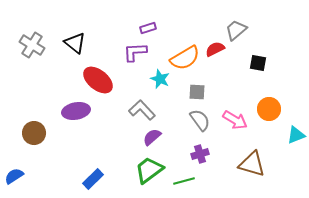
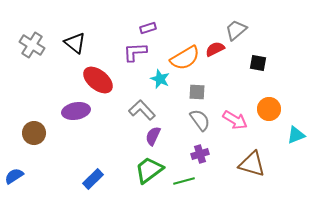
purple semicircle: moved 1 px right, 1 px up; rotated 24 degrees counterclockwise
